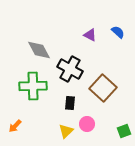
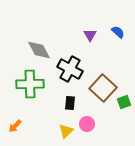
purple triangle: rotated 32 degrees clockwise
green cross: moved 3 px left, 2 px up
green square: moved 29 px up
